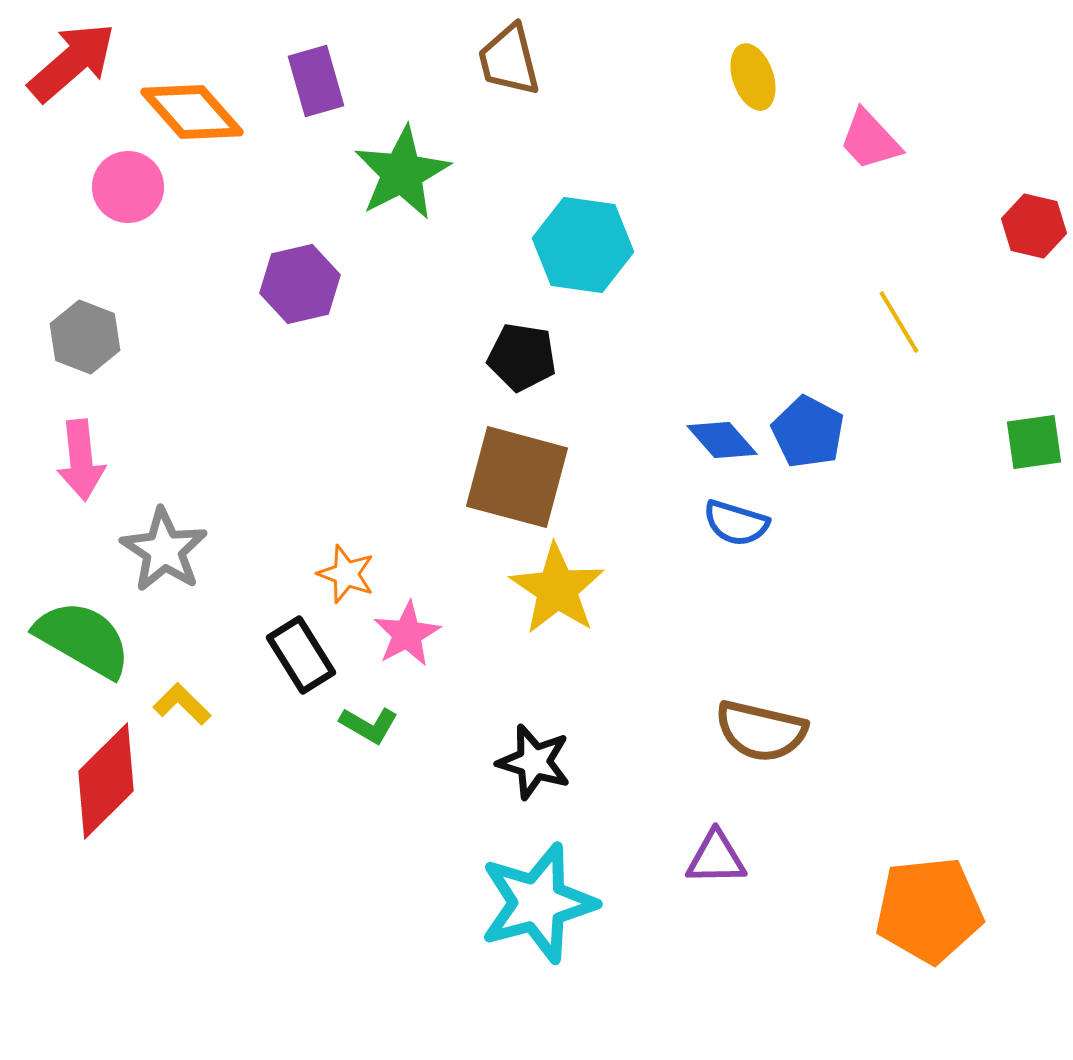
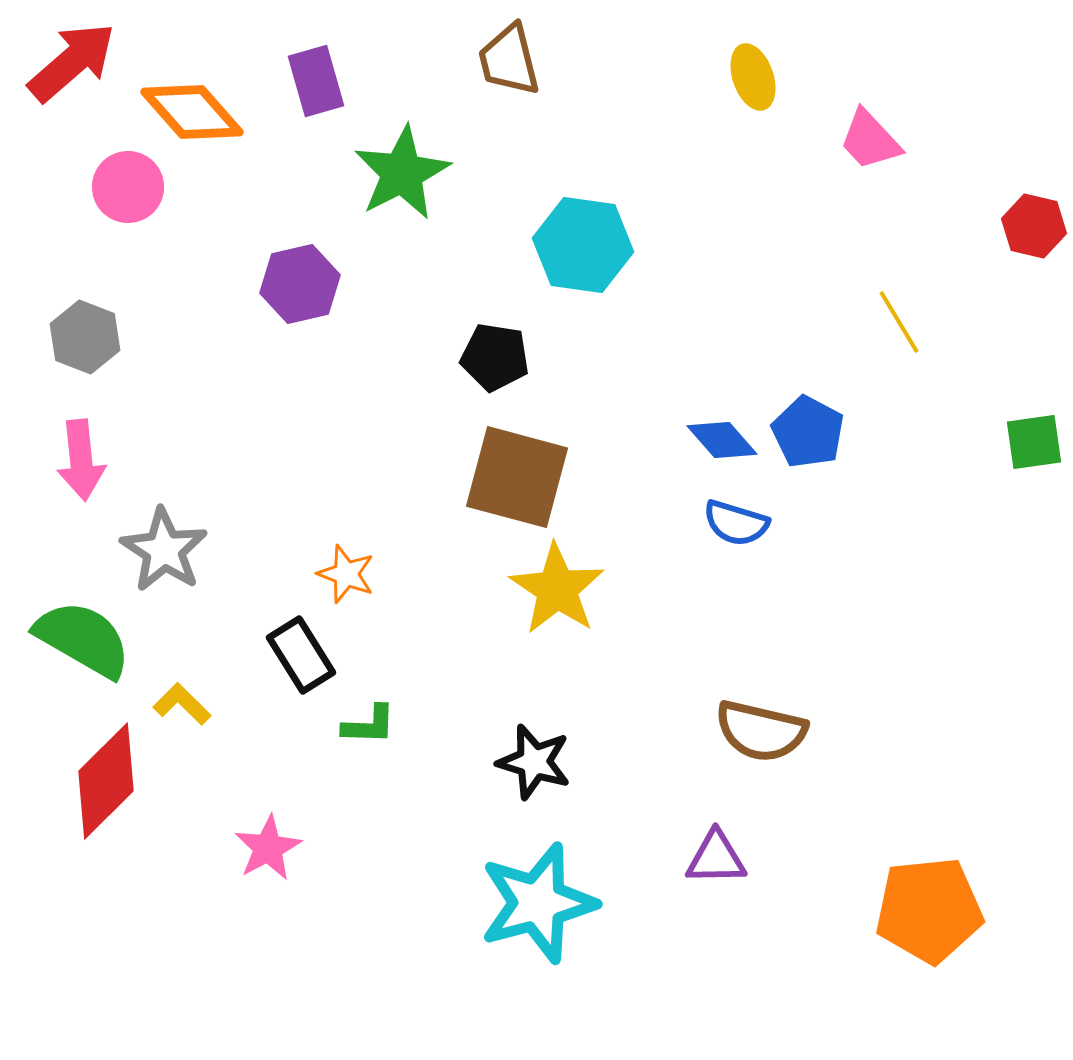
black pentagon: moved 27 px left
pink star: moved 139 px left, 214 px down
green L-shape: rotated 28 degrees counterclockwise
